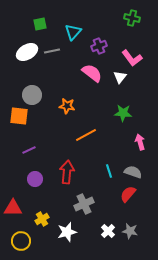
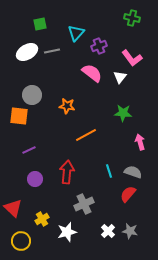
cyan triangle: moved 3 px right, 1 px down
red triangle: rotated 42 degrees clockwise
